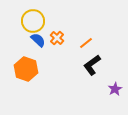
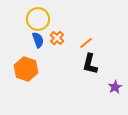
yellow circle: moved 5 px right, 2 px up
blue semicircle: rotated 28 degrees clockwise
black L-shape: moved 2 px left, 1 px up; rotated 40 degrees counterclockwise
purple star: moved 2 px up
